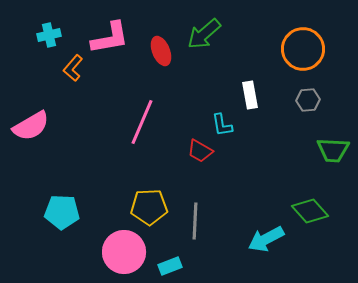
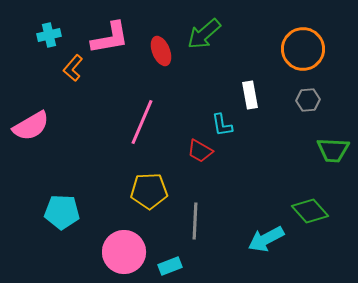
yellow pentagon: moved 16 px up
